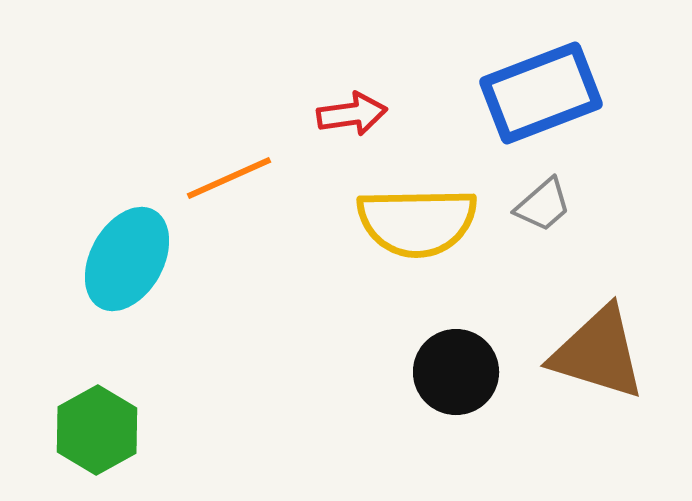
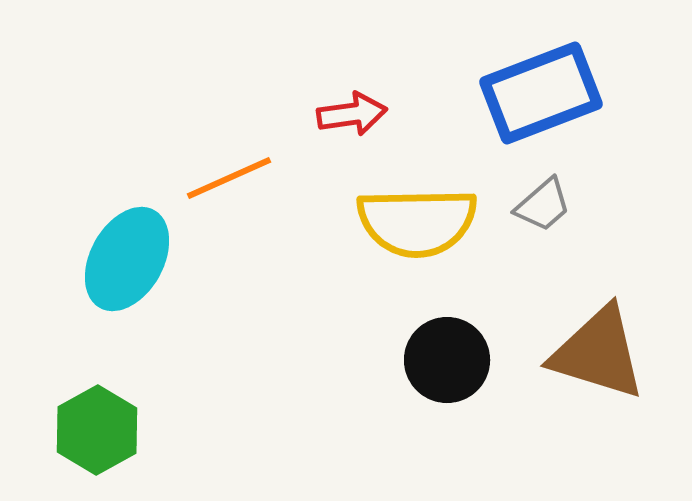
black circle: moved 9 px left, 12 px up
